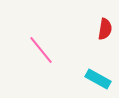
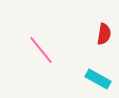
red semicircle: moved 1 px left, 5 px down
